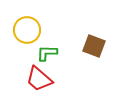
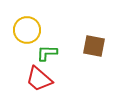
brown square: rotated 10 degrees counterclockwise
